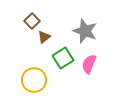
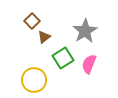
gray star: rotated 20 degrees clockwise
